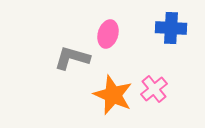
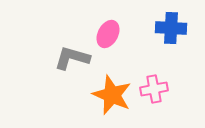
pink ellipse: rotated 12 degrees clockwise
pink cross: rotated 28 degrees clockwise
orange star: moved 1 px left
